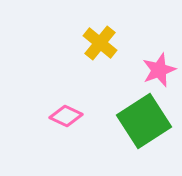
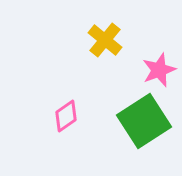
yellow cross: moved 5 px right, 3 px up
pink diamond: rotated 60 degrees counterclockwise
